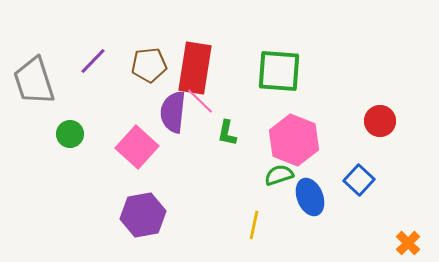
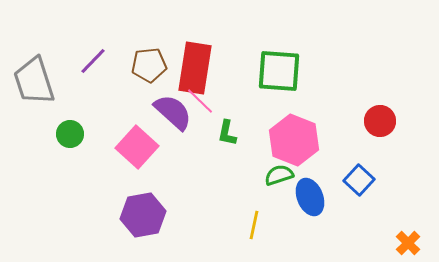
purple semicircle: rotated 126 degrees clockwise
